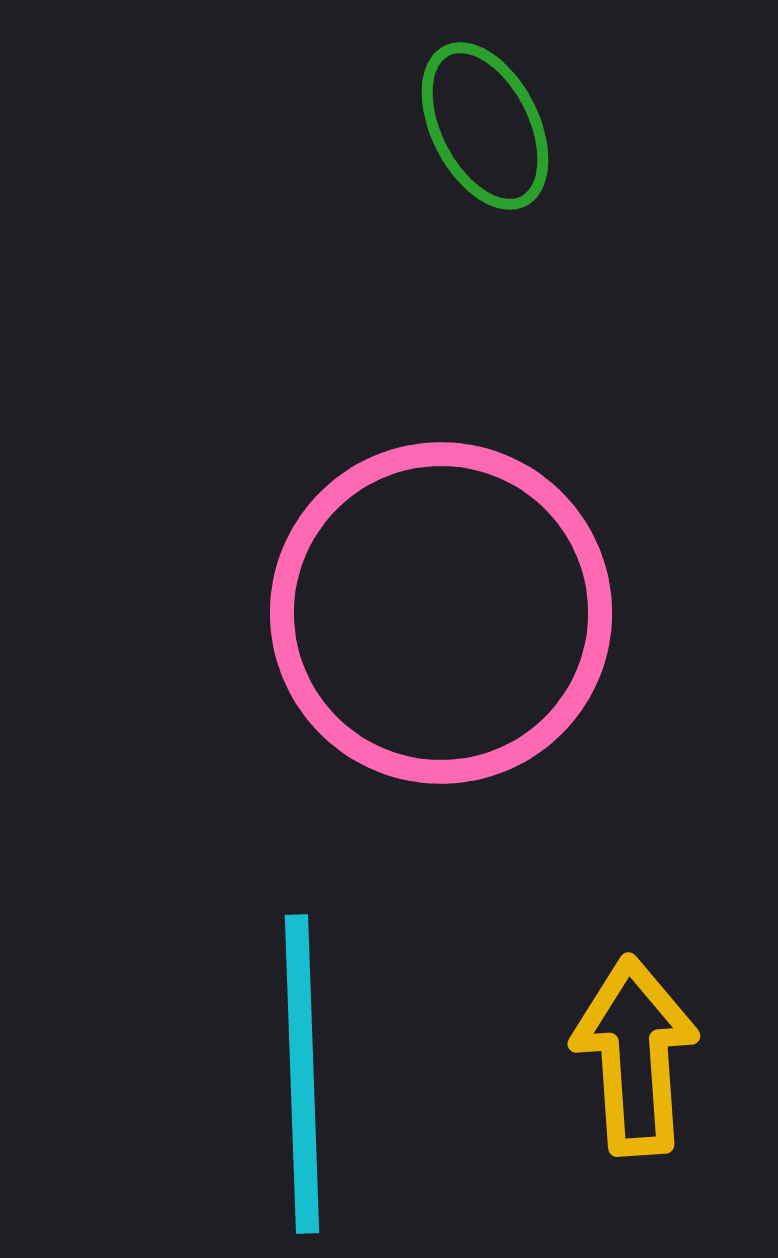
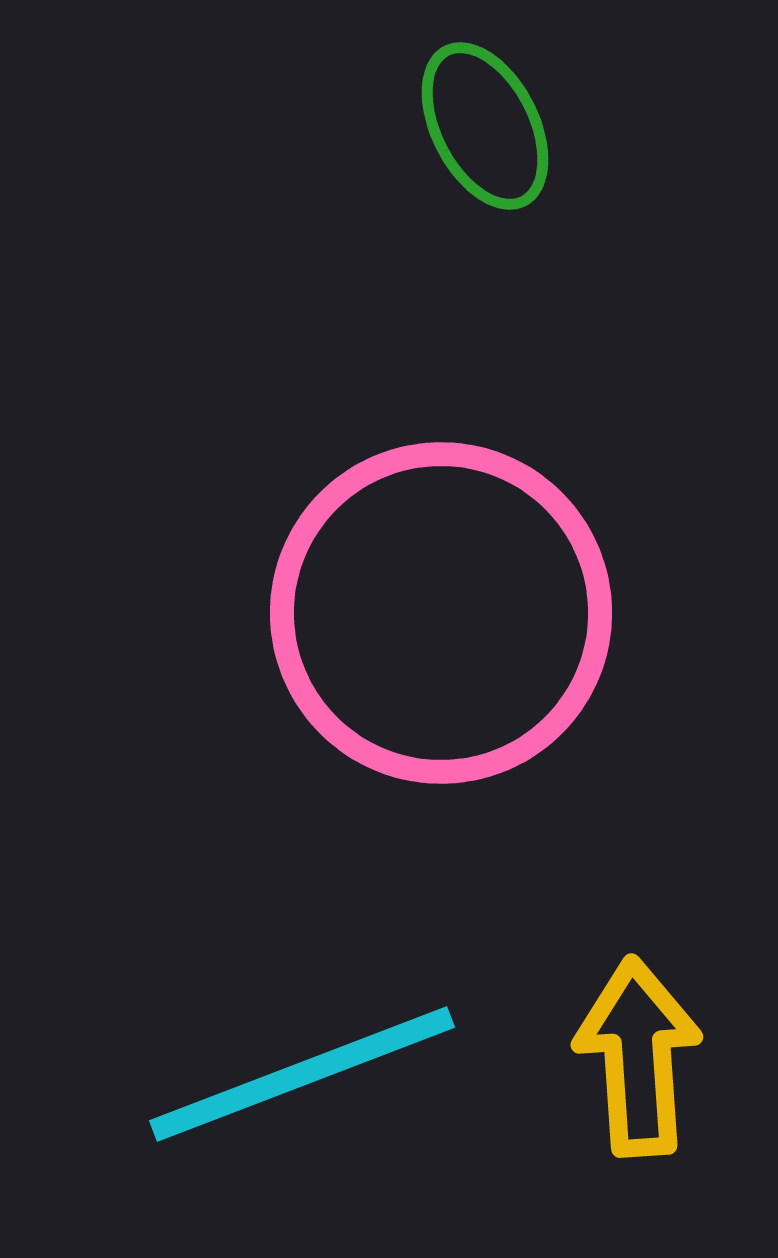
yellow arrow: moved 3 px right, 1 px down
cyan line: rotated 71 degrees clockwise
